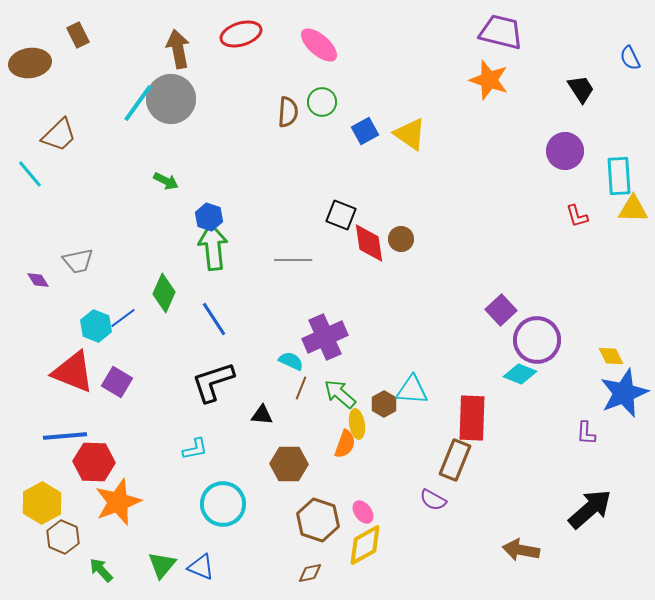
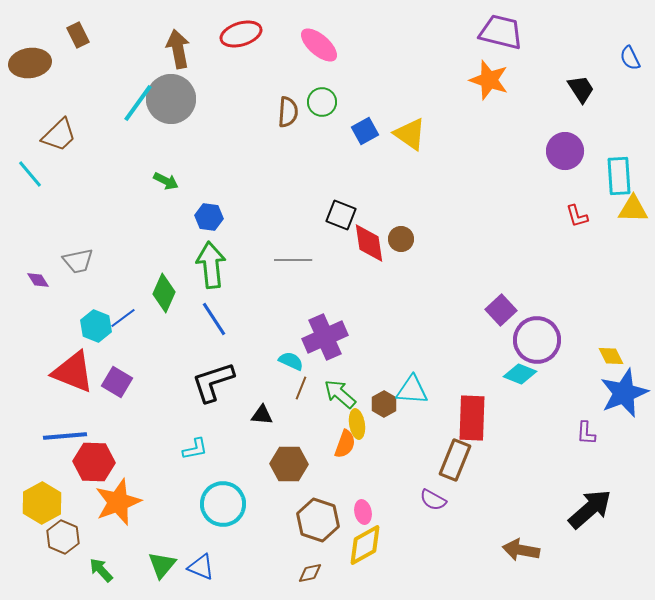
blue hexagon at (209, 217): rotated 12 degrees counterclockwise
green arrow at (213, 247): moved 2 px left, 18 px down
pink ellipse at (363, 512): rotated 25 degrees clockwise
